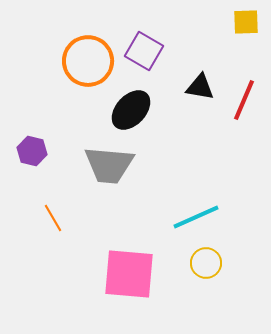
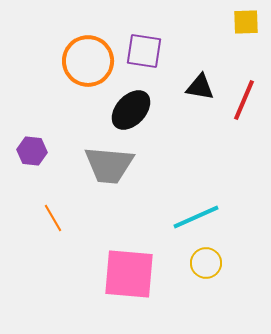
purple square: rotated 21 degrees counterclockwise
purple hexagon: rotated 8 degrees counterclockwise
